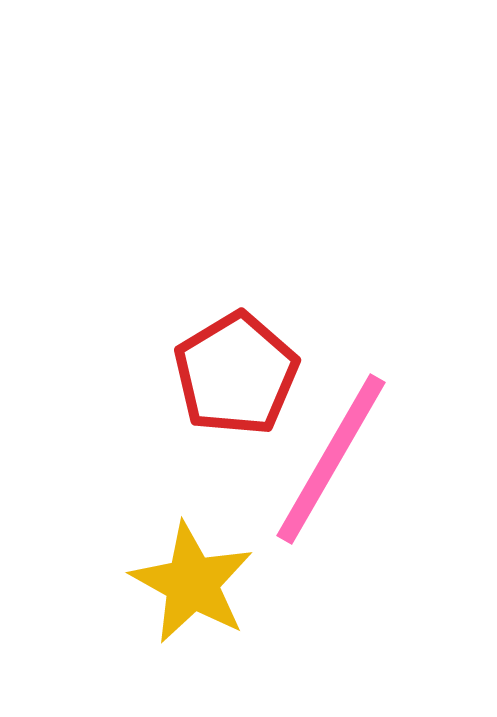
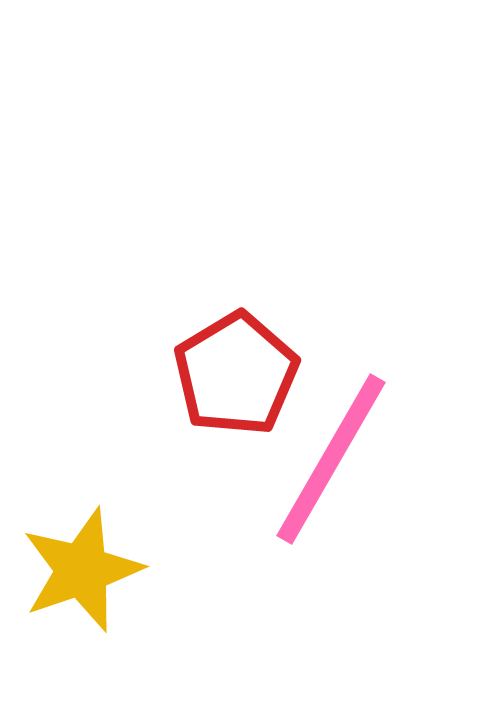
yellow star: moved 110 px left, 13 px up; rotated 24 degrees clockwise
